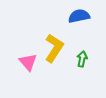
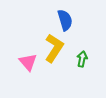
blue semicircle: moved 14 px left, 4 px down; rotated 85 degrees clockwise
